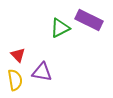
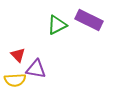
green triangle: moved 3 px left, 3 px up
purple triangle: moved 6 px left, 3 px up
yellow semicircle: rotated 95 degrees clockwise
